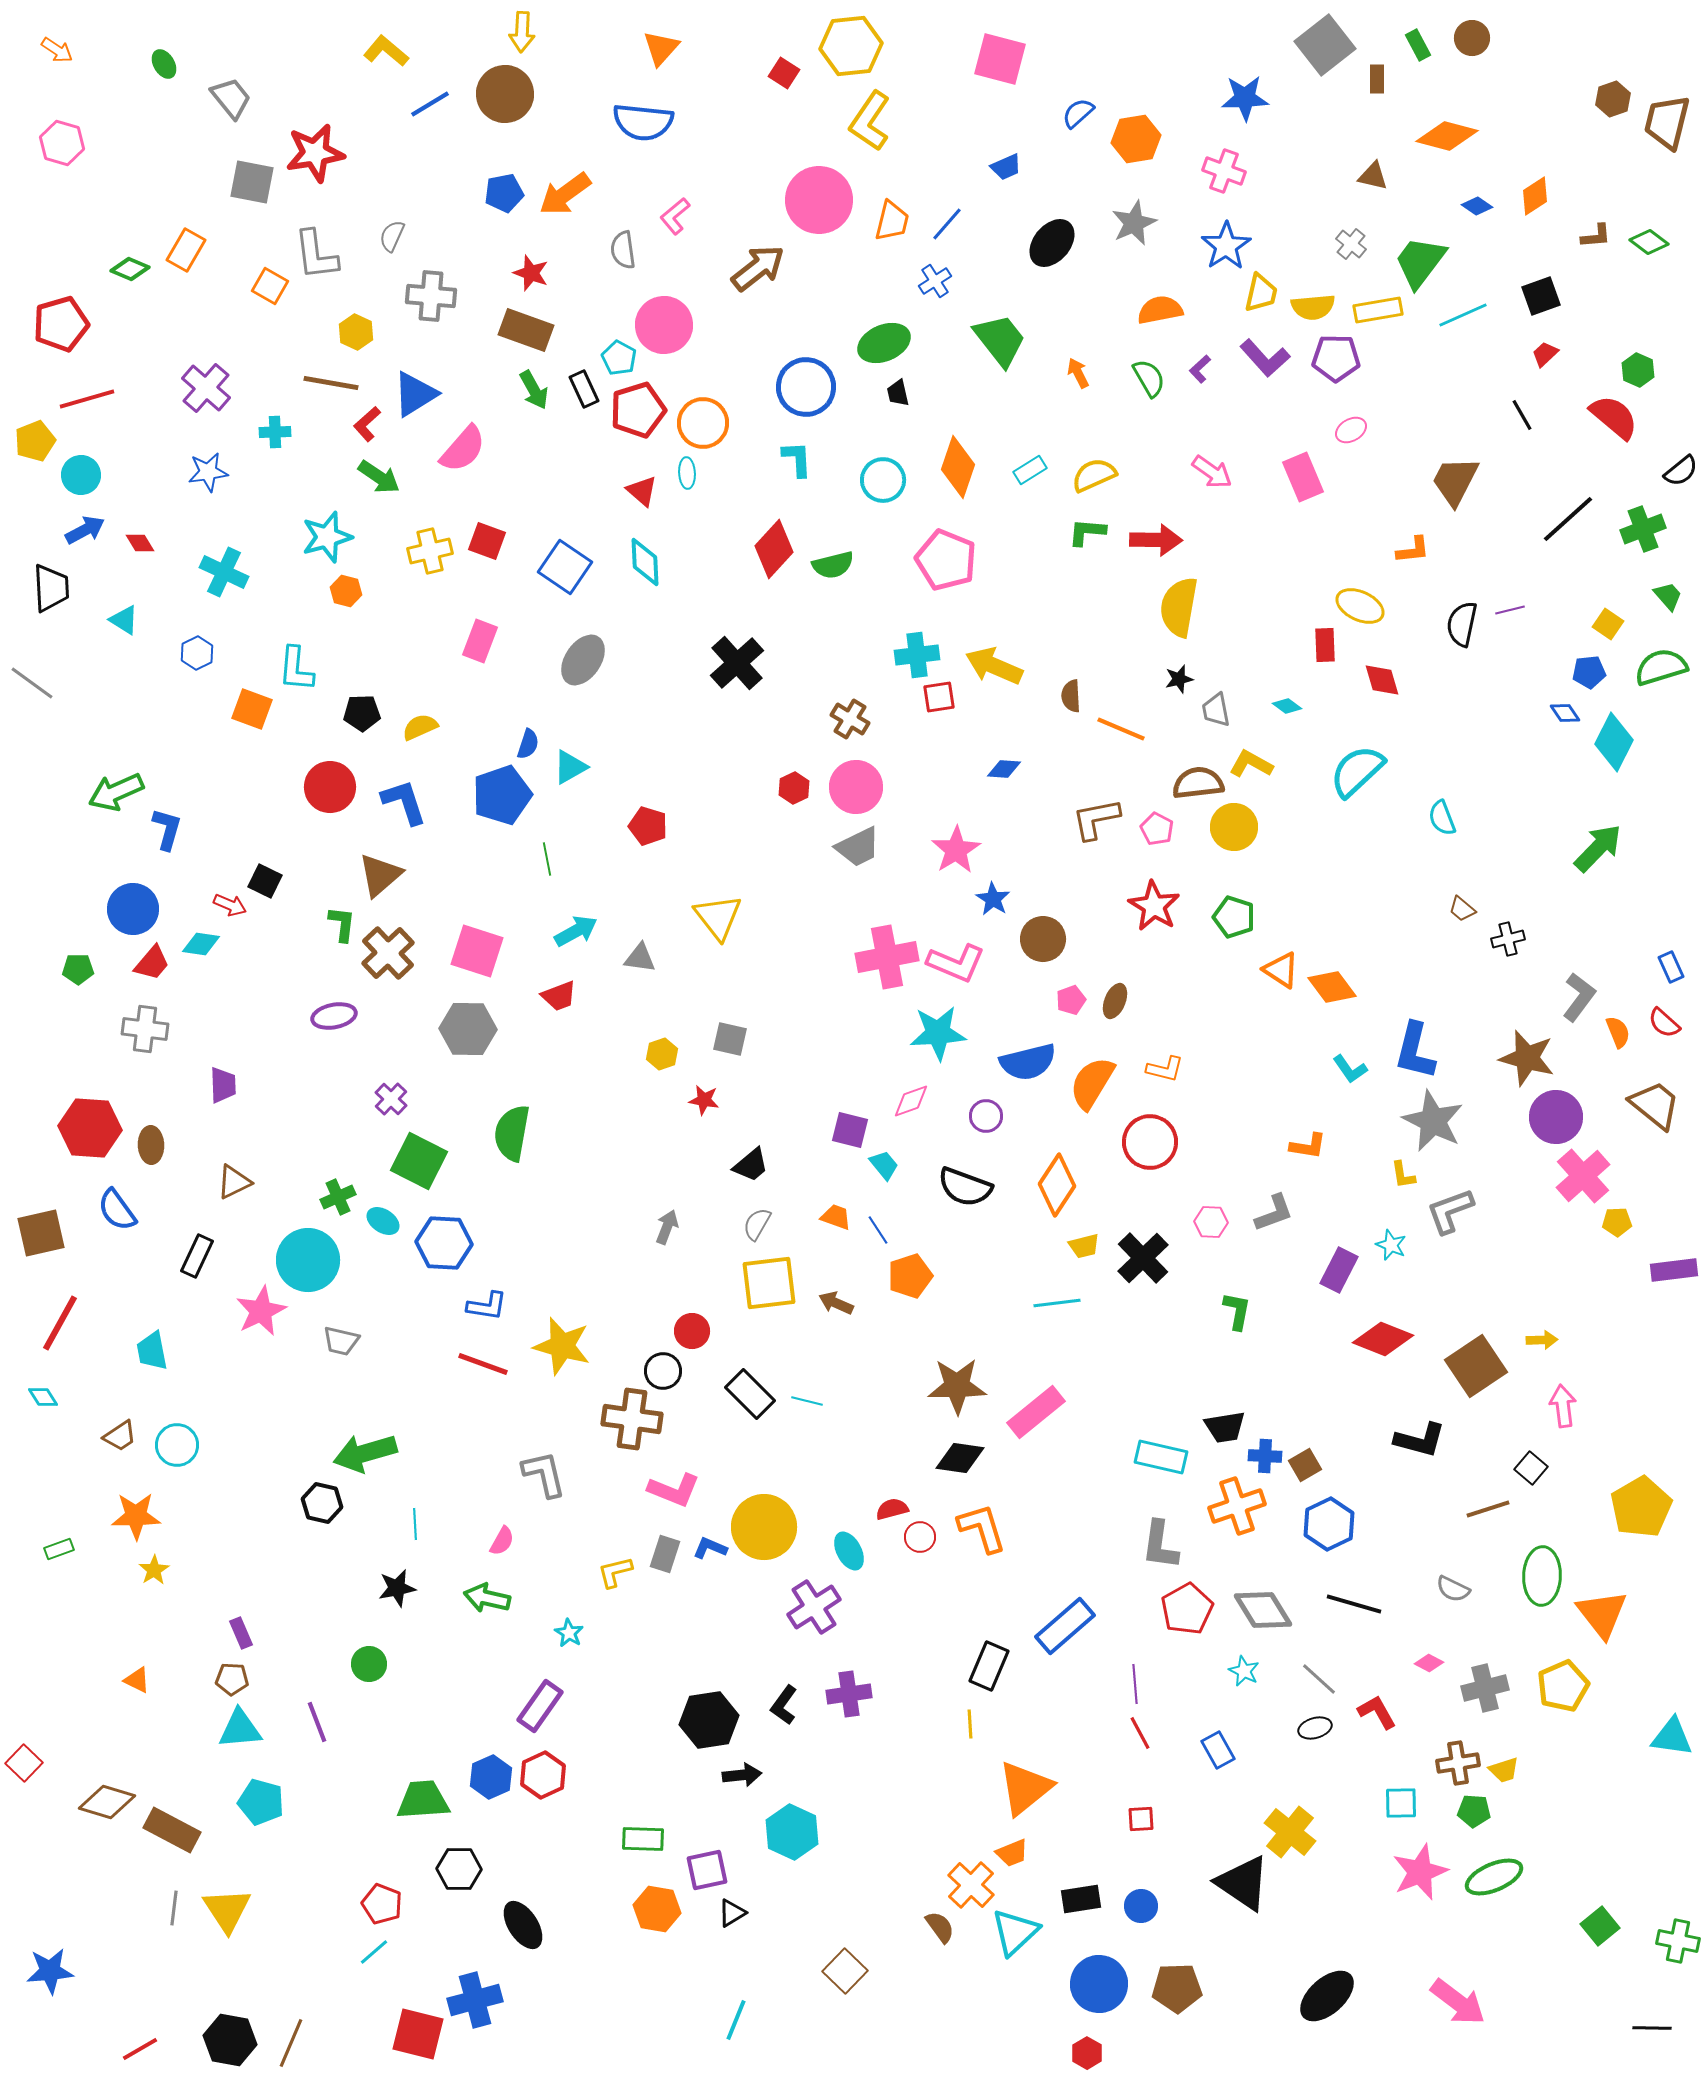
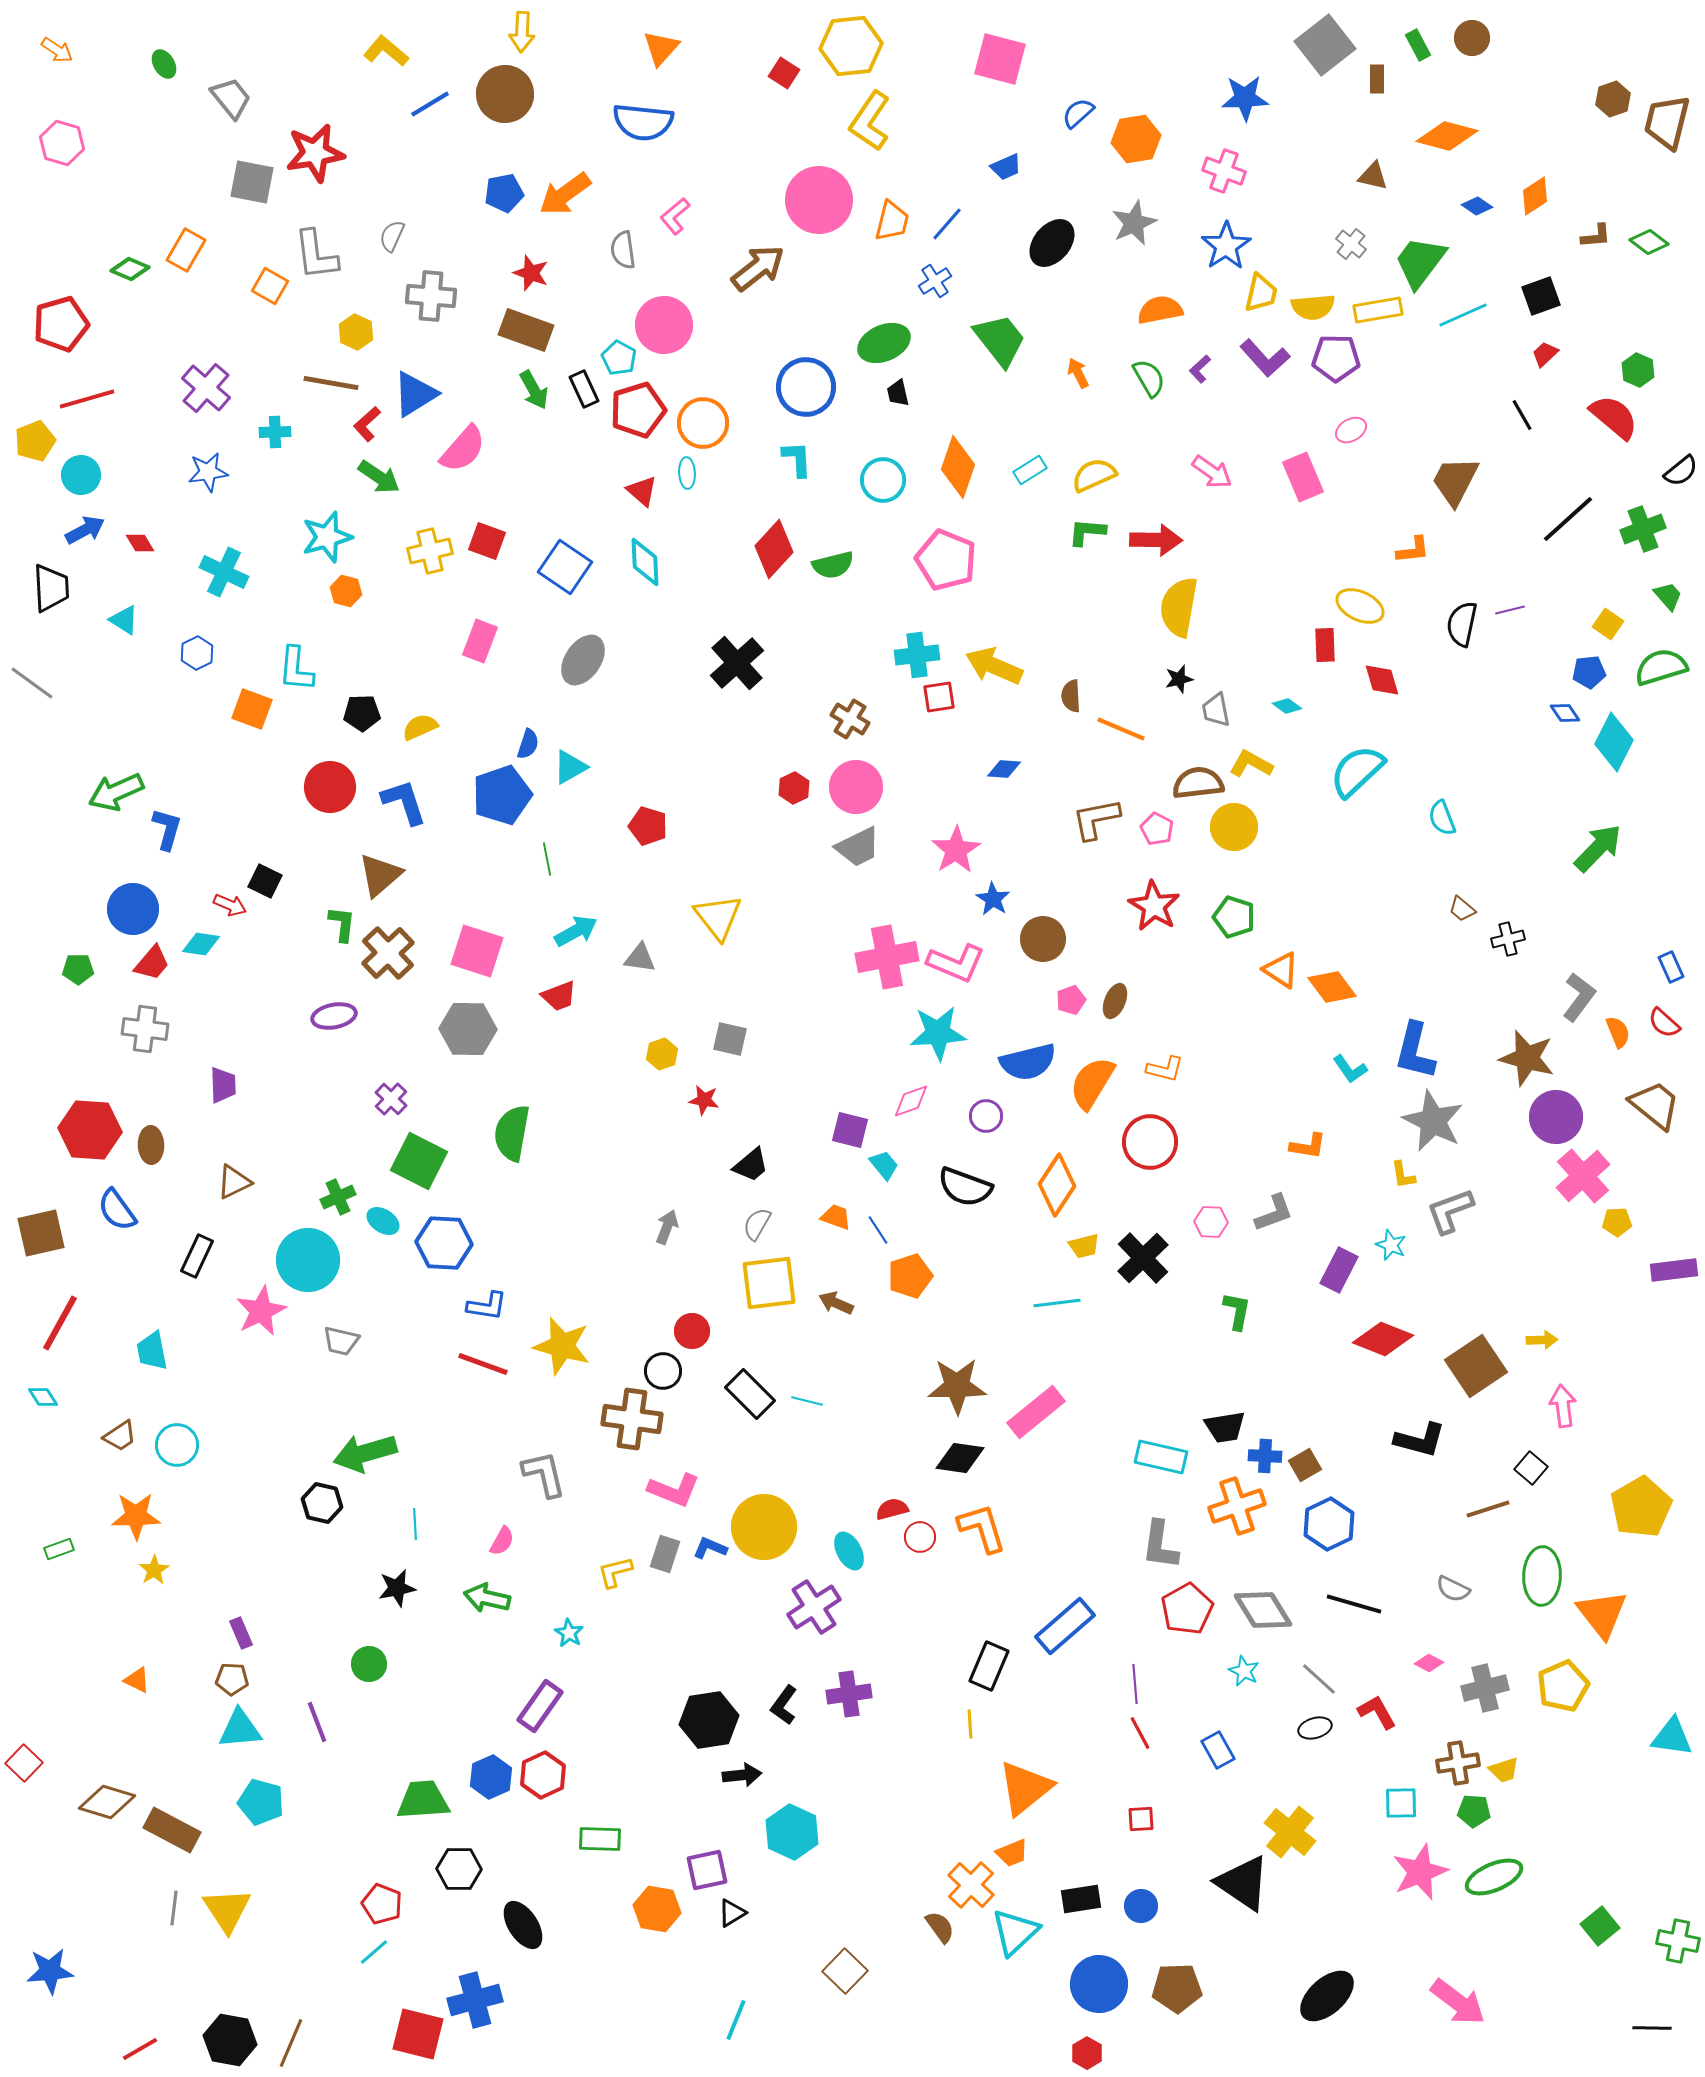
red hexagon at (90, 1128): moved 2 px down
green rectangle at (643, 1839): moved 43 px left
